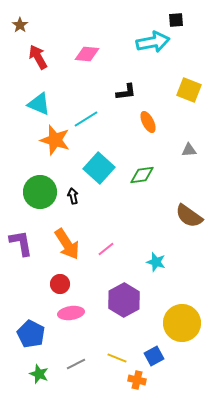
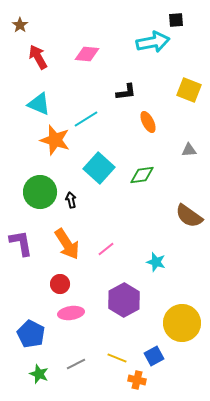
black arrow: moved 2 px left, 4 px down
